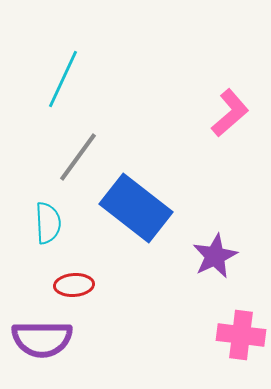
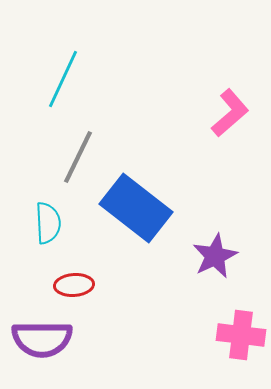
gray line: rotated 10 degrees counterclockwise
